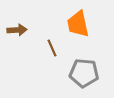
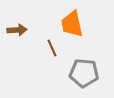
orange trapezoid: moved 6 px left
